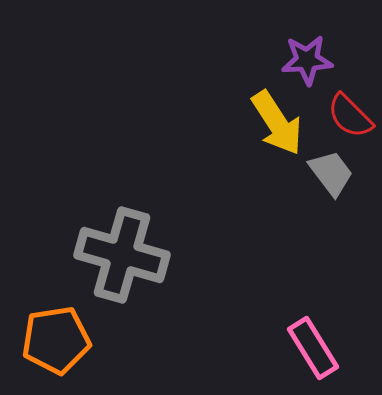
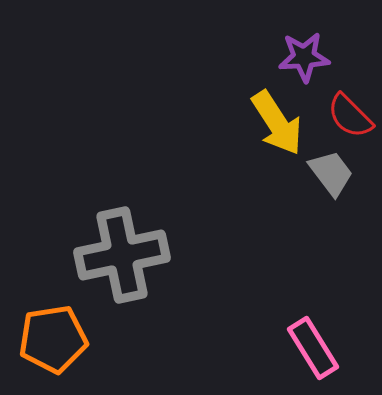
purple star: moved 3 px left, 3 px up
gray cross: rotated 28 degrees counterclockwise
orange pentagon: moved 3 px left, 1 px up
